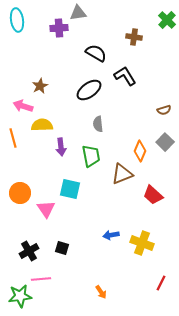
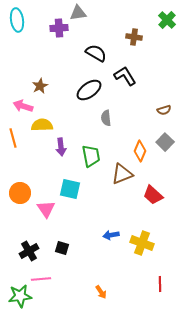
gray semicircle: moved 8 px right, 6 px up
red line: moved 1 px left, 1 px down; rotated 28 degrees counterclockwise
